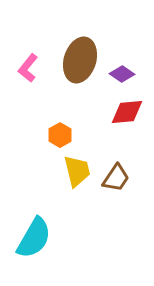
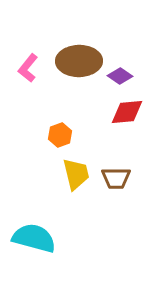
brown ellipse: moved 1 px left, 1 px down; rotated 72 degrees clockwise
purple diamond: moved 2 px left, 2 px down
orange hexagon: rotated 10 degrees clockwise
yellow trapezoid: moved 1 px left, 3 px down
brown trapezoid: rotated 56 degrees clockwise
cyan semicircle: rotated 105 degrees counterclockwise
